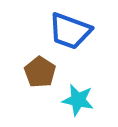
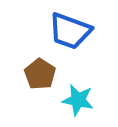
brown pentagon: moved 2 px down
